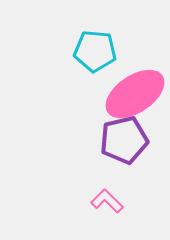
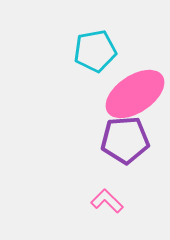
cyan pentagon: rotated 15 degrees counterclockwise
purple pentagon: moved 1 px right; rotated 9 degrees clockwise
